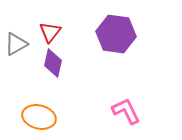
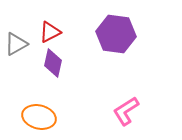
red triangle: rotated 25 degrees clockwise
pink L-shape: rotated 96 degrees counterclockwise
